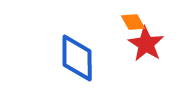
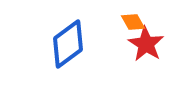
blue diamond: moved 9 px left, 14 px up; rotated 54 degrees clockwise
